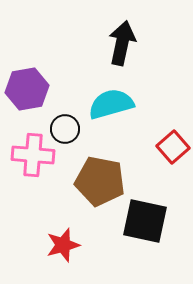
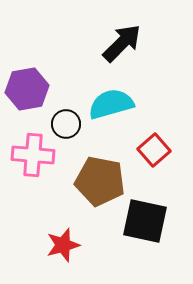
black arrow: rotated 33 degrees clockwise
black circle: moved 1 px right, 5 px up
red square: moved 19 px left, 3 px down
